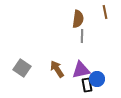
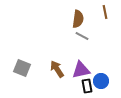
gray line: rotated 64 degrees counterclockwise
gray square: rotated 12 degrees counterclockwise
blue circle: moved 4 px right, 2 px down
black rectangle: moved 1 px down
